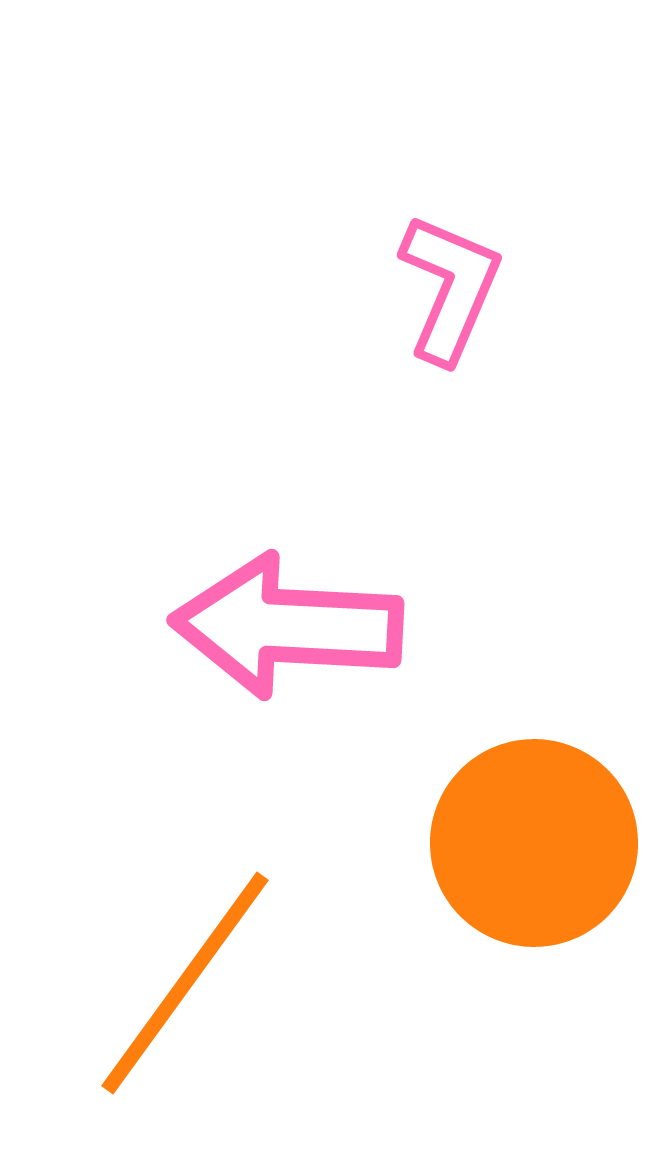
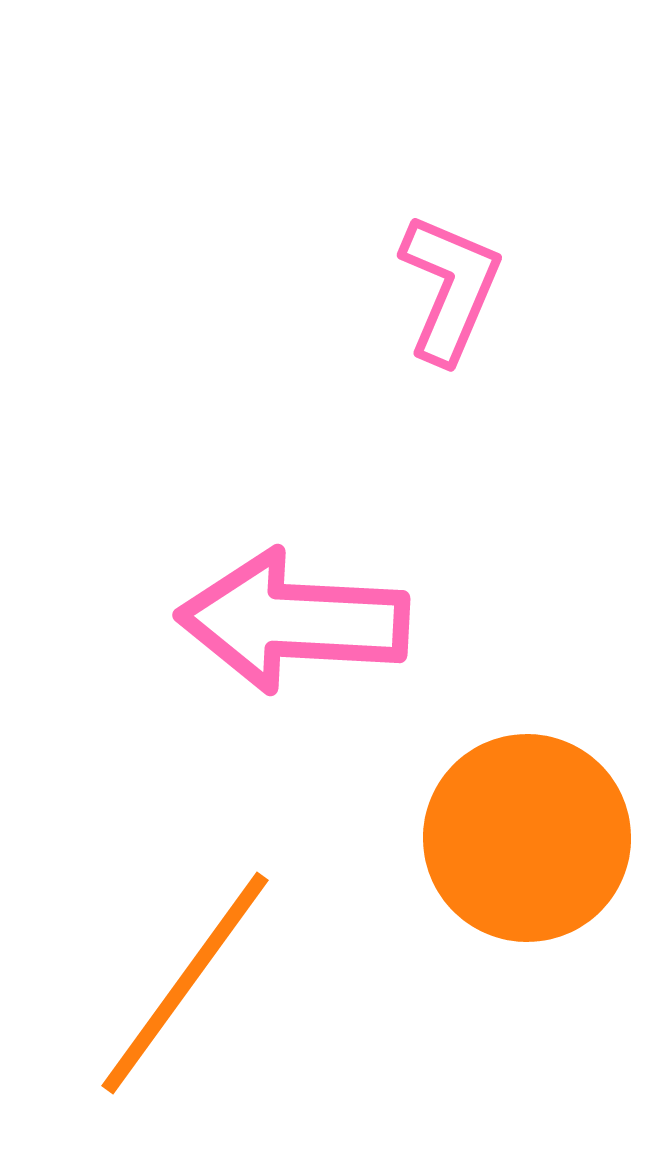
pink arrow: moved 6 px right, 5 px up
orange circle: moved 7 px left, 5 px up
